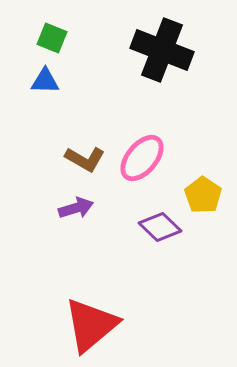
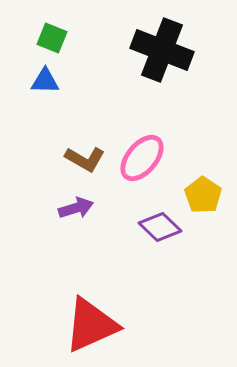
red triangle: rotated 16 degrees clockwise
